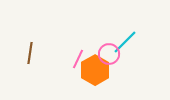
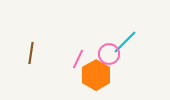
brown line: moved 1 px right
orange hexagon: moved 1 px right, 5 px down
